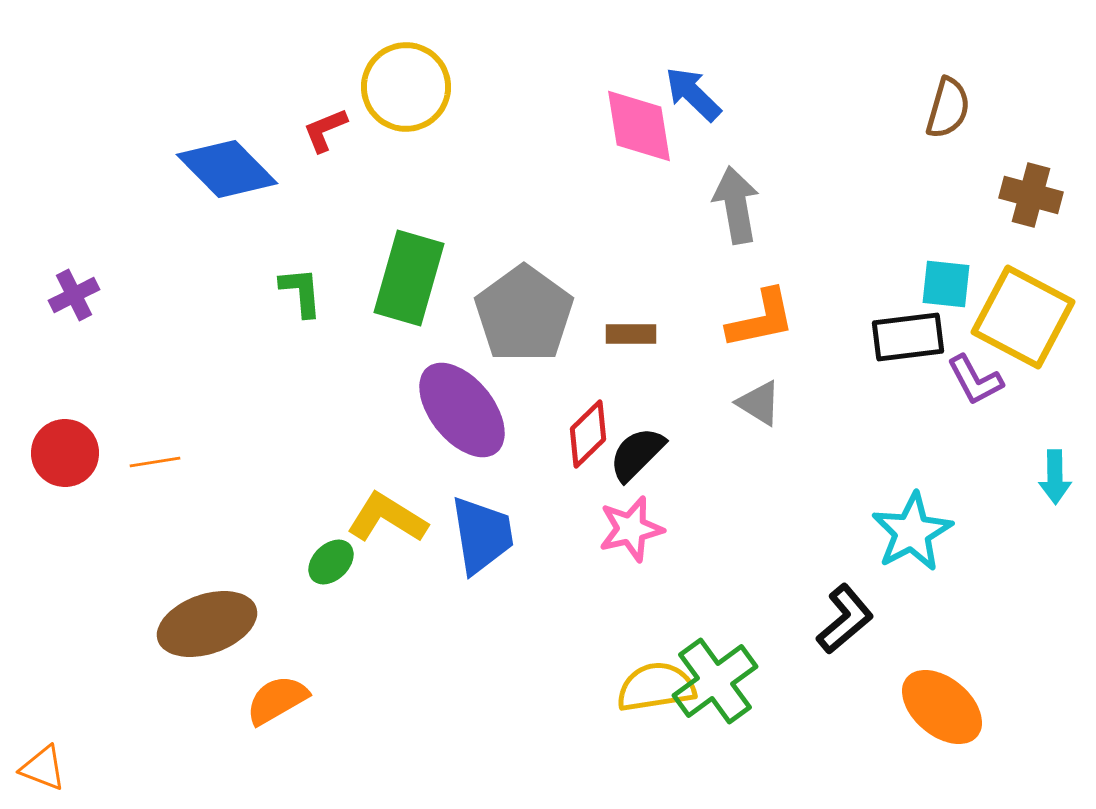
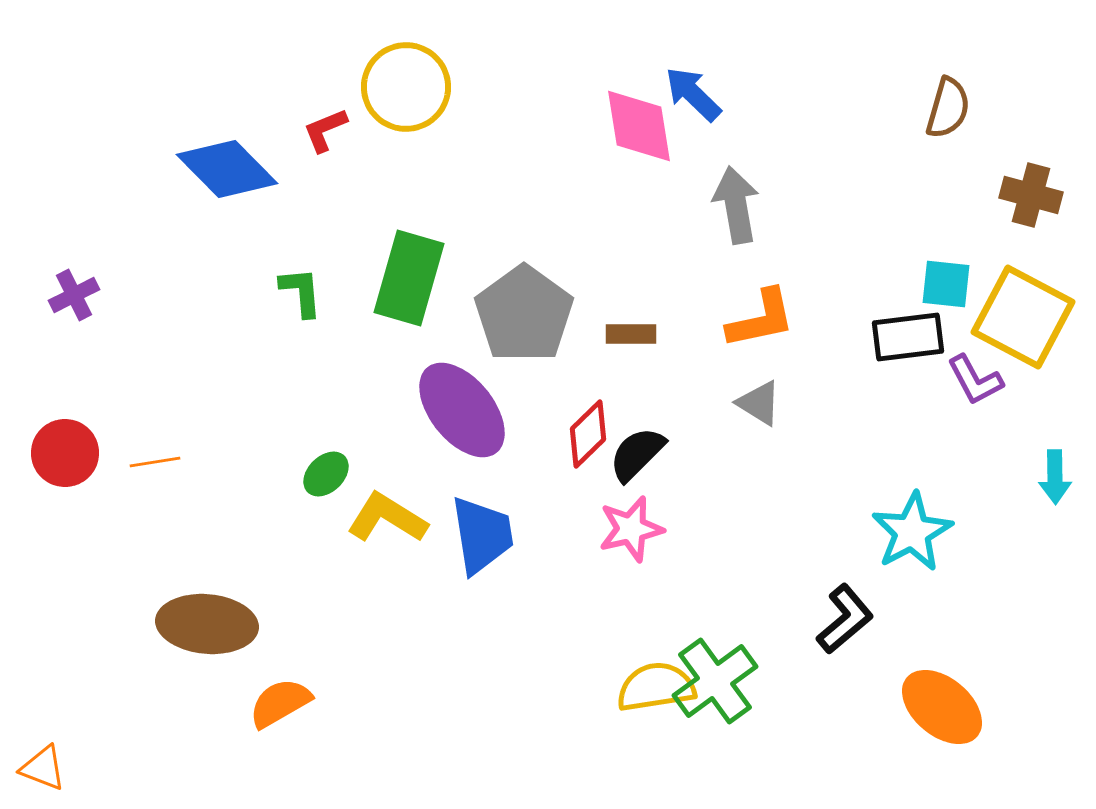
green ellipse: moved 5 px left, 88 px up
brown ellipse: rotated 24 degrees clockwise
orange semicircle: moved 3 px right, 3 px down
